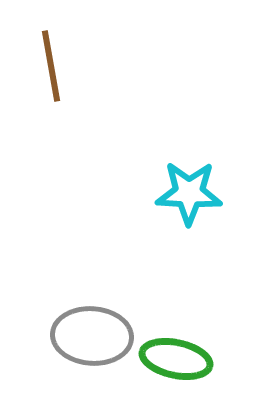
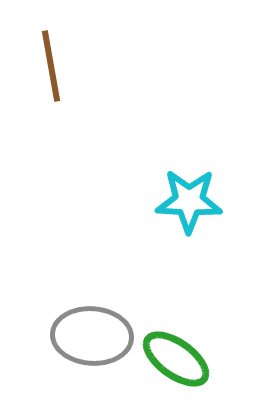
cyan star: moved 8 px down
green ellipse: rotated 24 degrees clockwise
